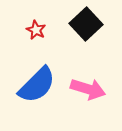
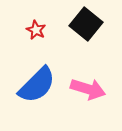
black square: rotated 8 degrees counterclockwise
